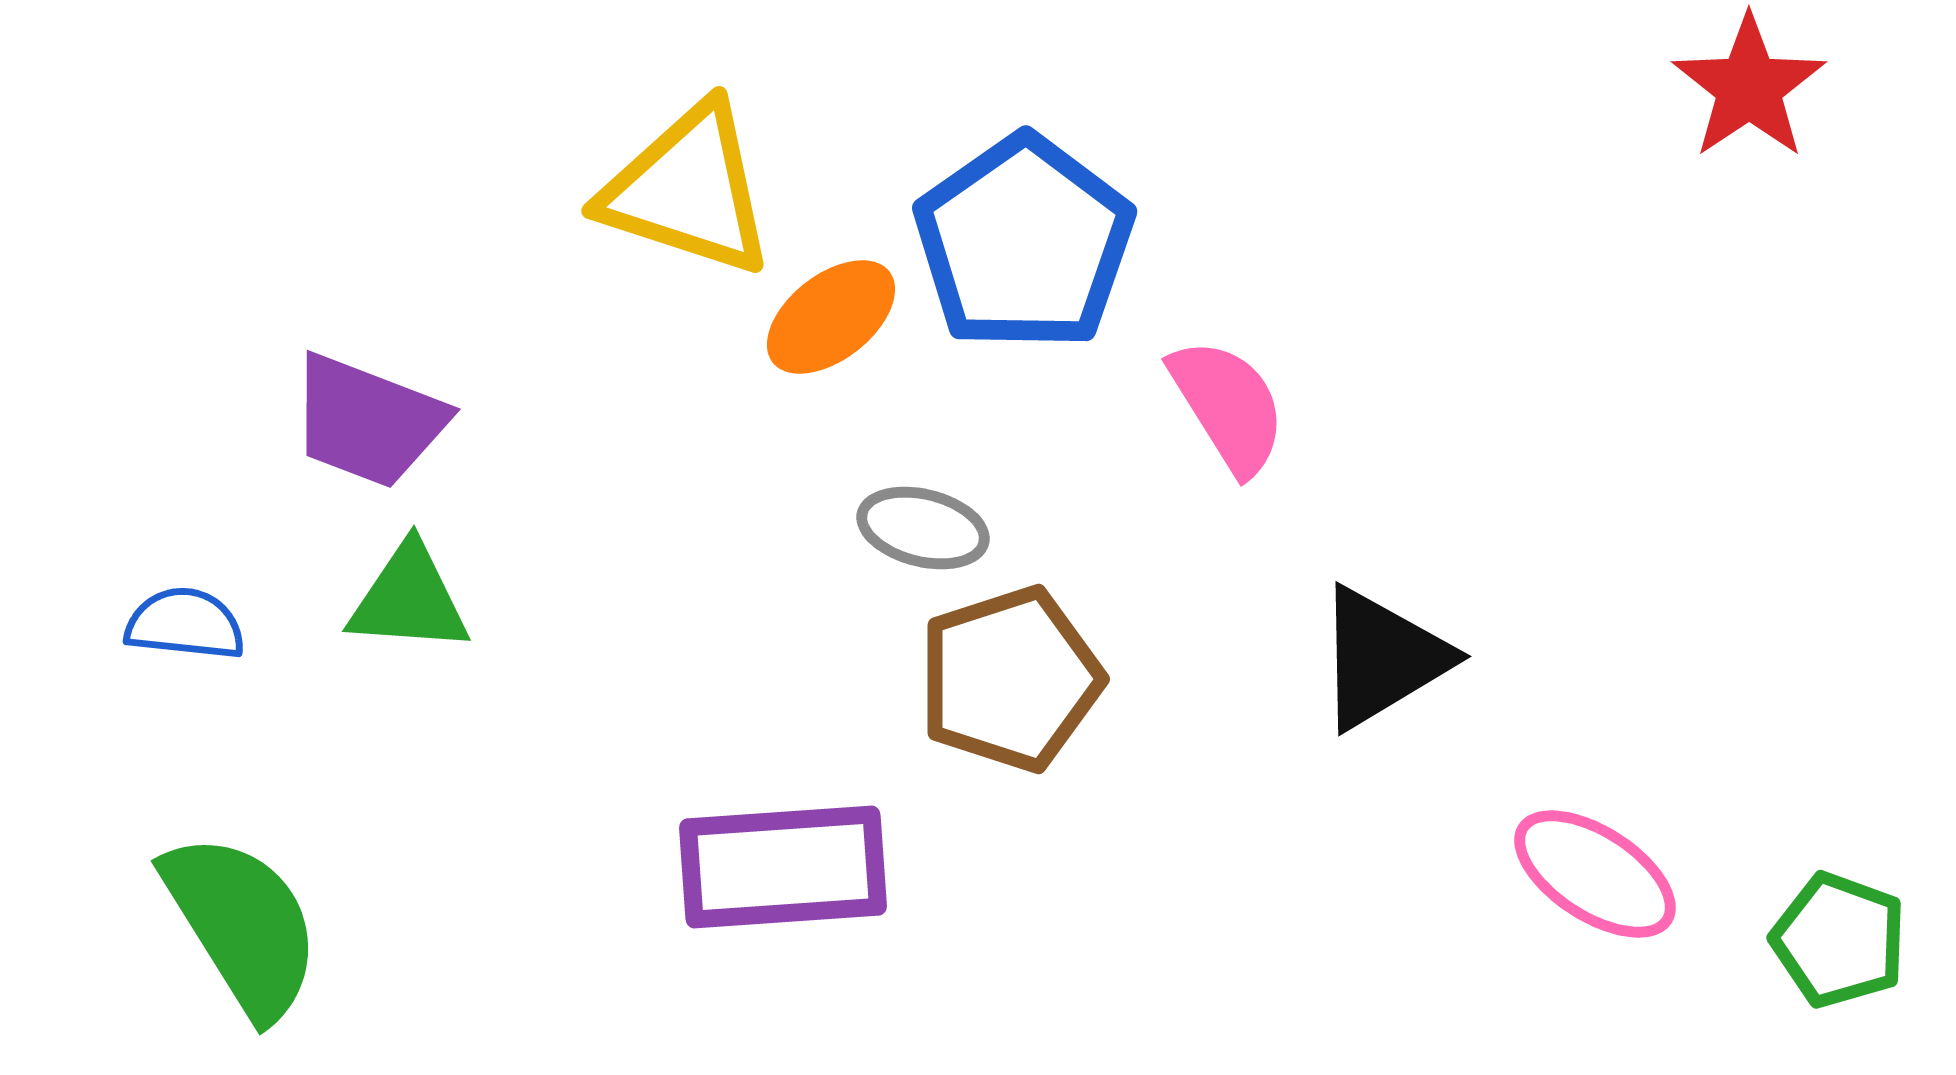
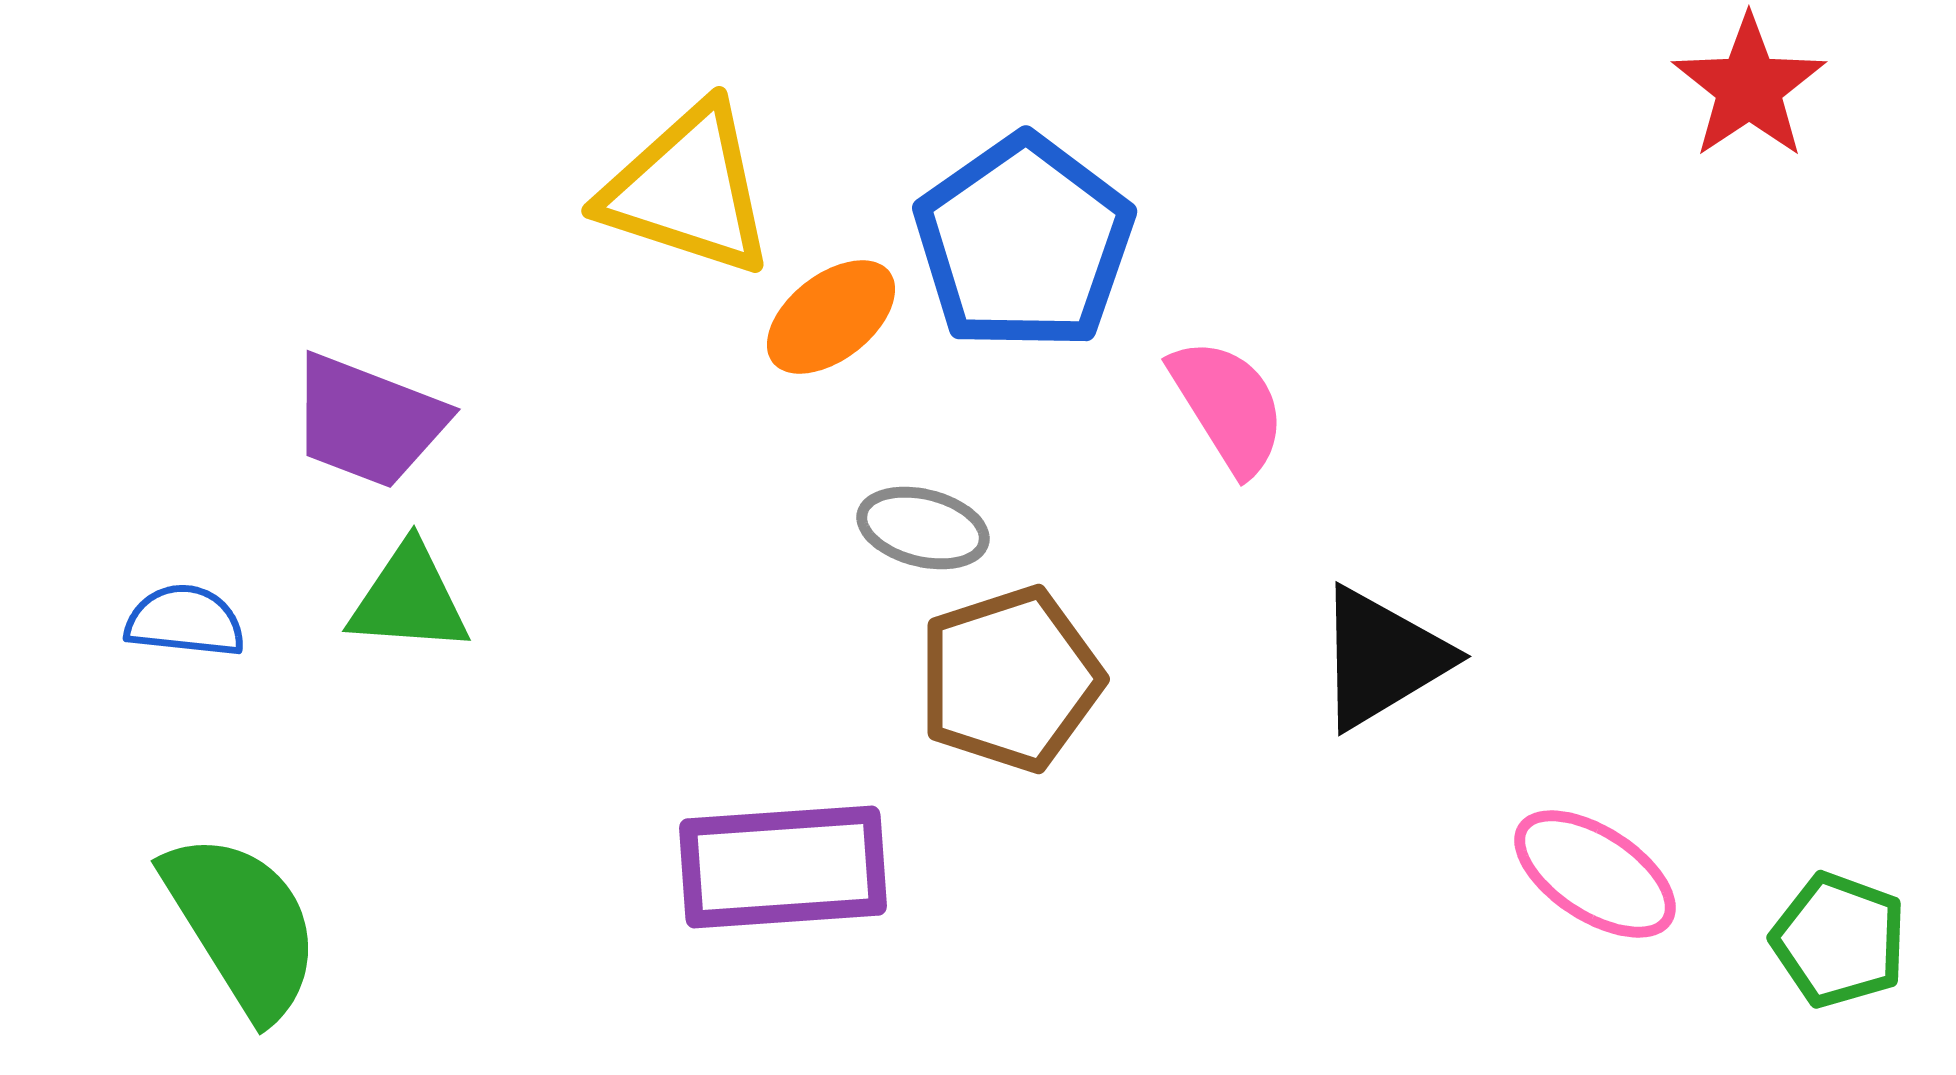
blue semicircle: moved 3 px up
